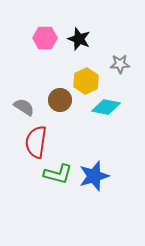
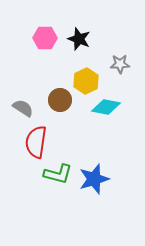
gray semicircle: moved 1 px left, 1 px down
blue star: moved 3 px down
